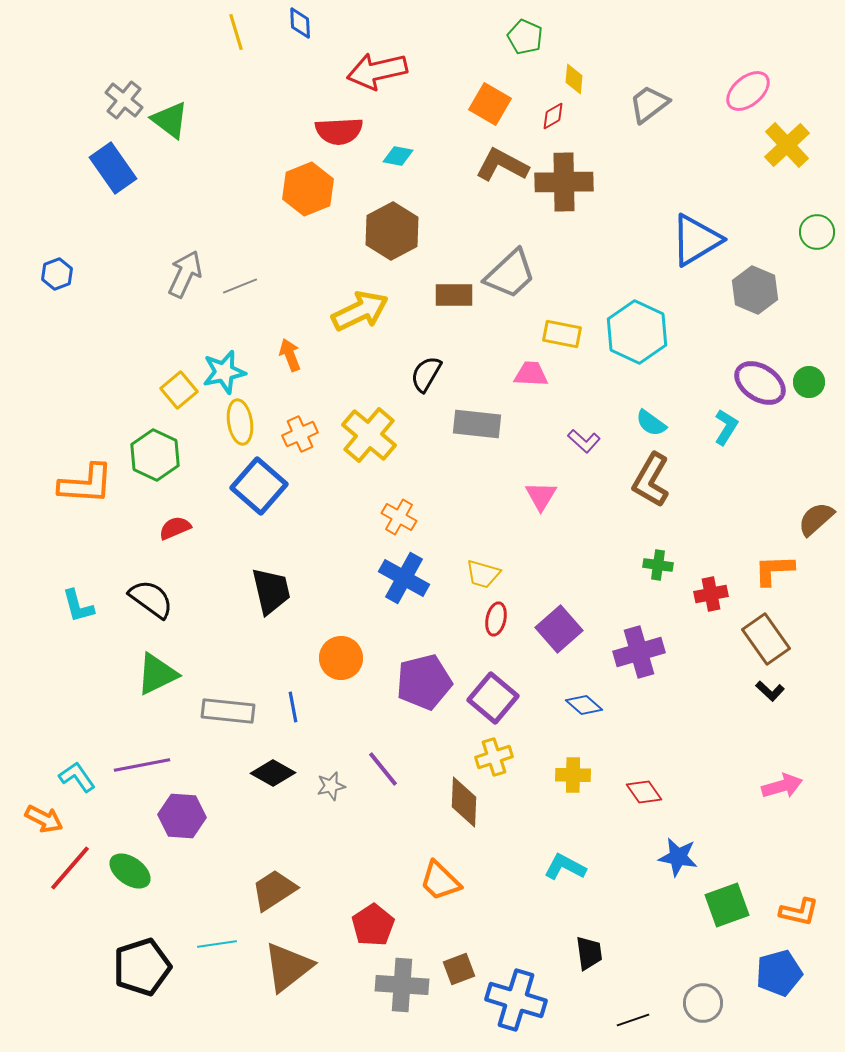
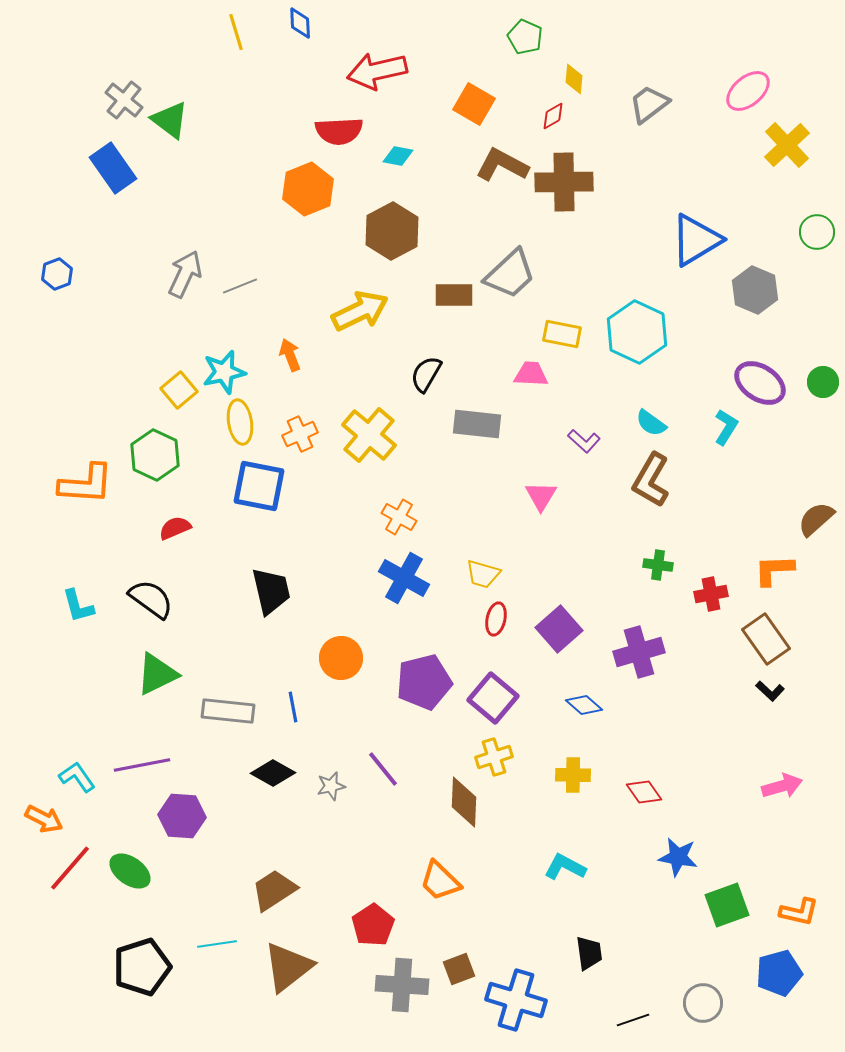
orange square at (490, 104): moved 16 px left
green circle at (809, 382): moved 14 px right
blue square at (259, 486): rotated 30 degrees counterclockwise
